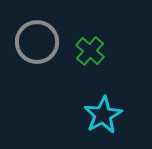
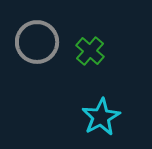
cyan star: moved 2 px left, 2 px down
